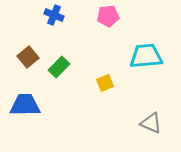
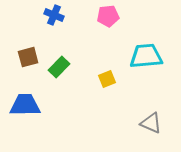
brown square: rotated 25 degrees clockwise
yellow square: moved 2 px right, 4 px up
